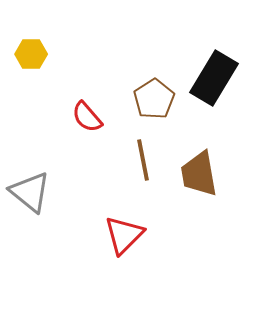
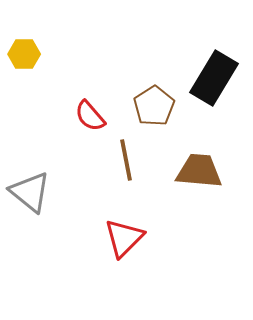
yellow hexagon: moved 7 px left
brown pentagon: moved 7 px down
red semicircle: moved 3 px right, 1 px up
brown line: moved 17 px left
brown trapezoid: moved 3 px up; rotated 105 degrees clockwise
red triangle: moved 3 px down
